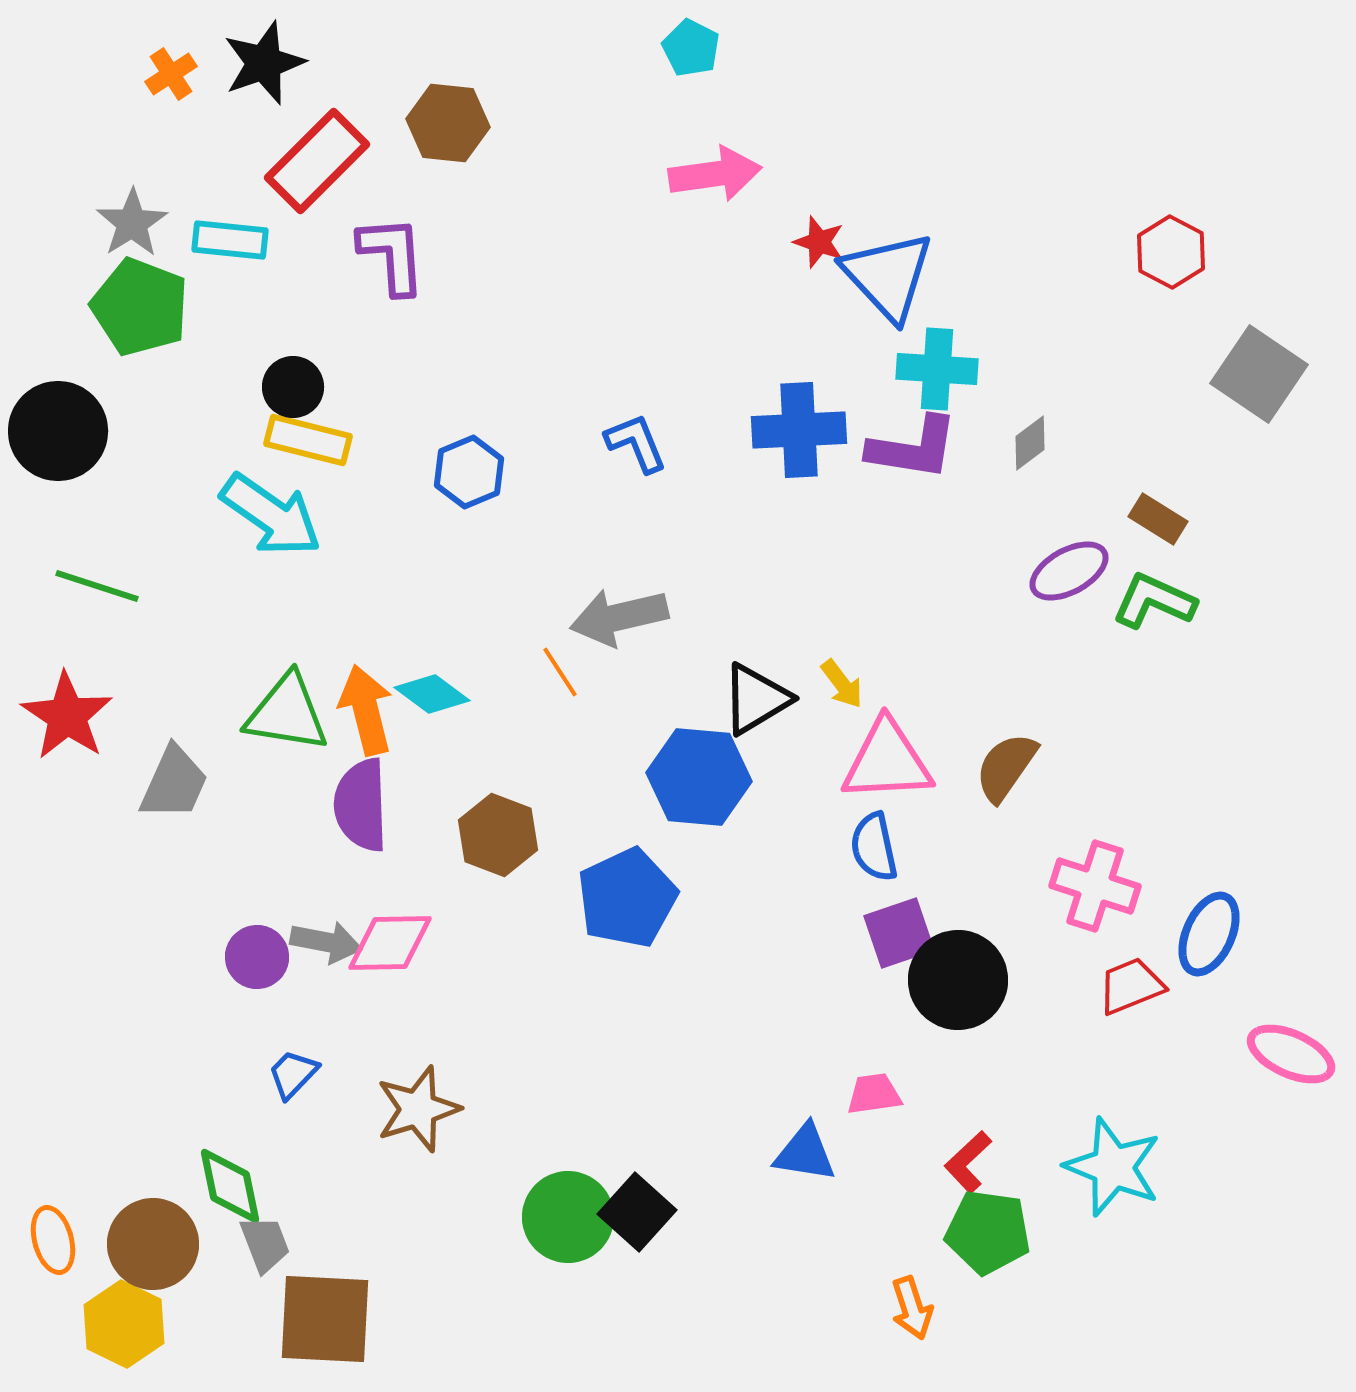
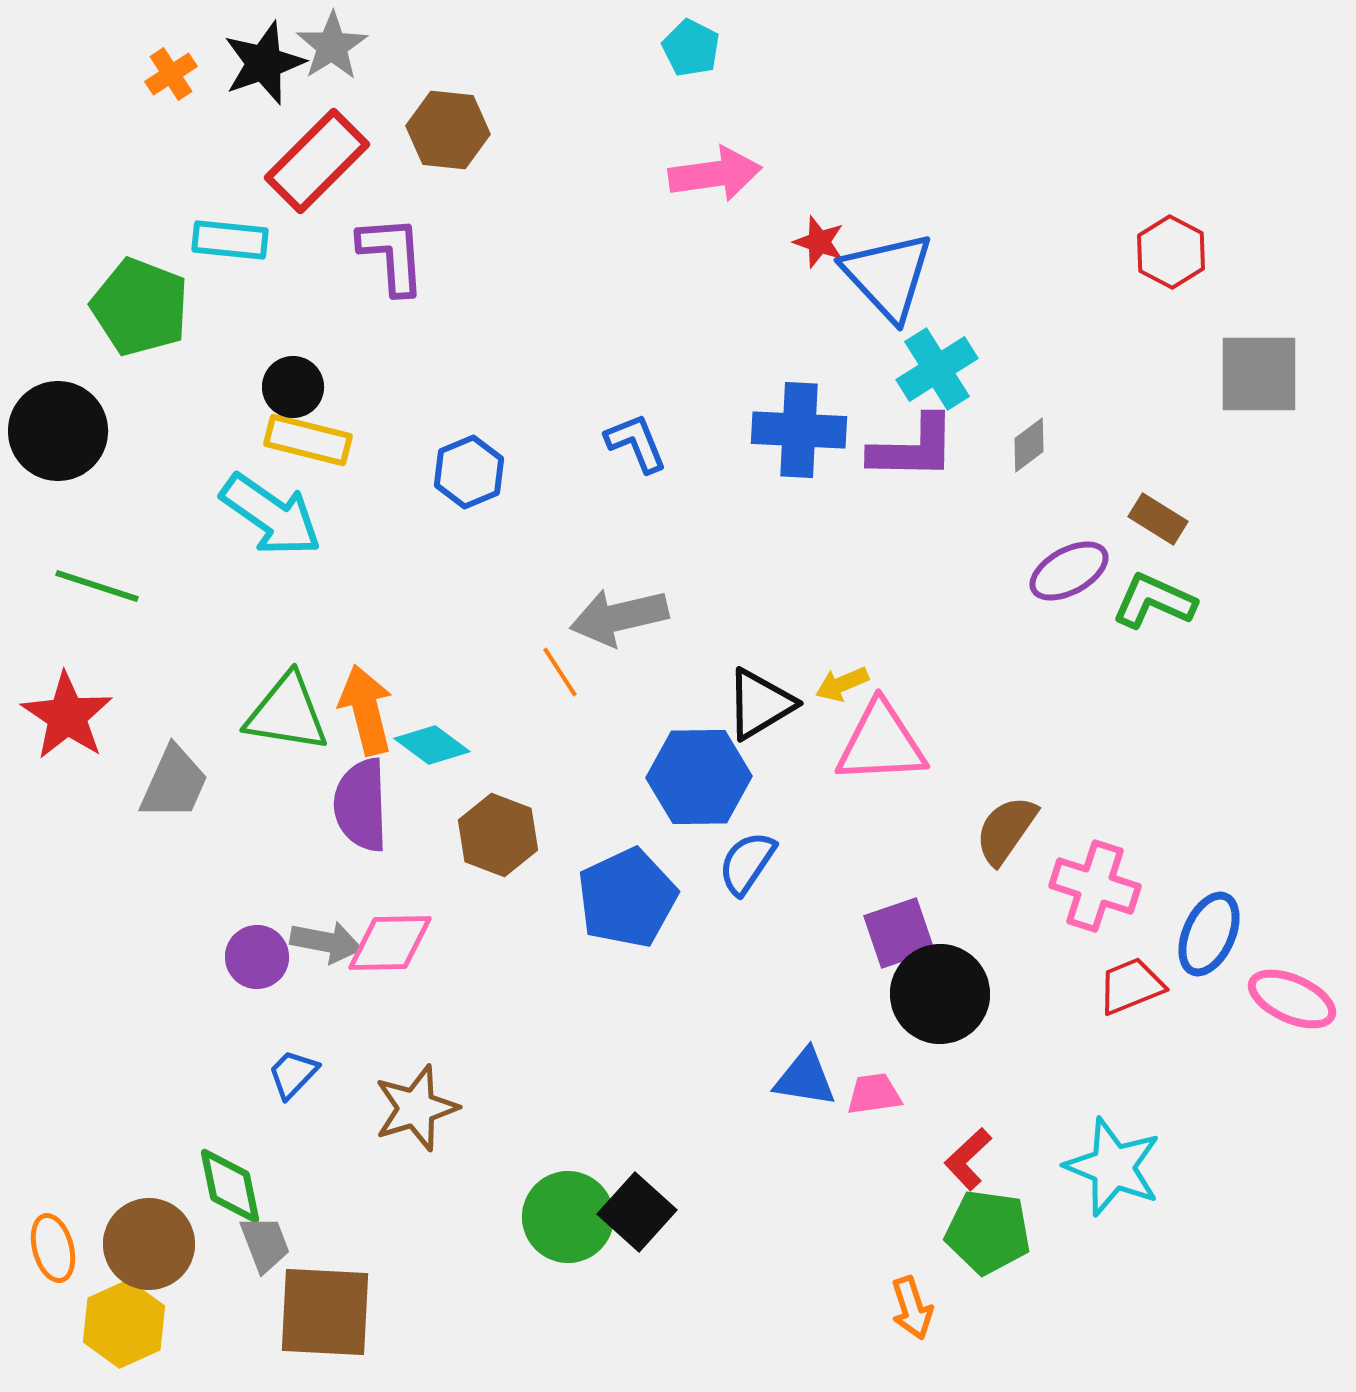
brown hexagon at (448, 123): moved 7 px down
gray star at (132, 223): moved 200 px right, 177 px up
cyan cross at (937, 369): rotated 36 degrees counterclockwise
gray square at (1259, 374): rotated 34 degrees counterclockwise
blue cross at (799, 430): rotated 6 degrees clockwise
gray diamond at (1030, 443): moved 1 px left, 2 px down
purple L-shape at (913, 448): rotated 8 degrees counterclockwise
yellow arrow at (842, 684): rotated 104 degrees clockwise
cyan diamond at (432, 694): moved 51 px down
black triangle at (756, 699): moved 4 px right, 5 px down
pink triangle at (887, 761): moved 6 px left, 18 px up
brown semicircle at (1006, 767): moved 63 px down
blue hexagon at (699, 777): rotated 6 degrees counterclockwise
blue semicircle at (874, 847): moved 127 px left, 16 px down; rotated 46 degrees clockwise
black circle at (958, 980): moved 18 px left, 14 px down
pink ellipse at (1291, 1054): moved 1 px right, 55 px up
brown star at (418, 1109): moved 2 px left, 1 px up
blue triangle at (805, 1153): moved 75 px up
red L-shape at (968, 1162): moved 3 px up
orange ellipse at (53, 1240): moved 8 px down
brown circle at (153, 1244): moved 4 px left
brown square at (325, 1319): moved 7 px up
yellow hexagon at (124, 1324): rotated 10 degrees clockwise
